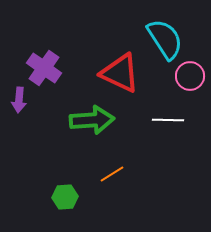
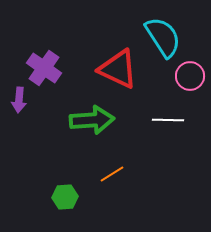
cyan semicircle: moved 2 px left, 2 px up
red triangle: moved 2 px left, 4 px up
